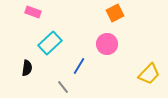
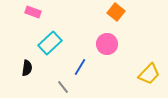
orange square: moved 1 px right, 1 px up; rotated 24 degrees counterclockwise
blue line: moved 1 px right, 1 px down
